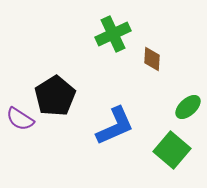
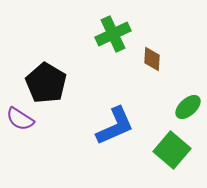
black pentagon: moved 9 px left, 13 px up; rotated 9 degrees counterclockwise
